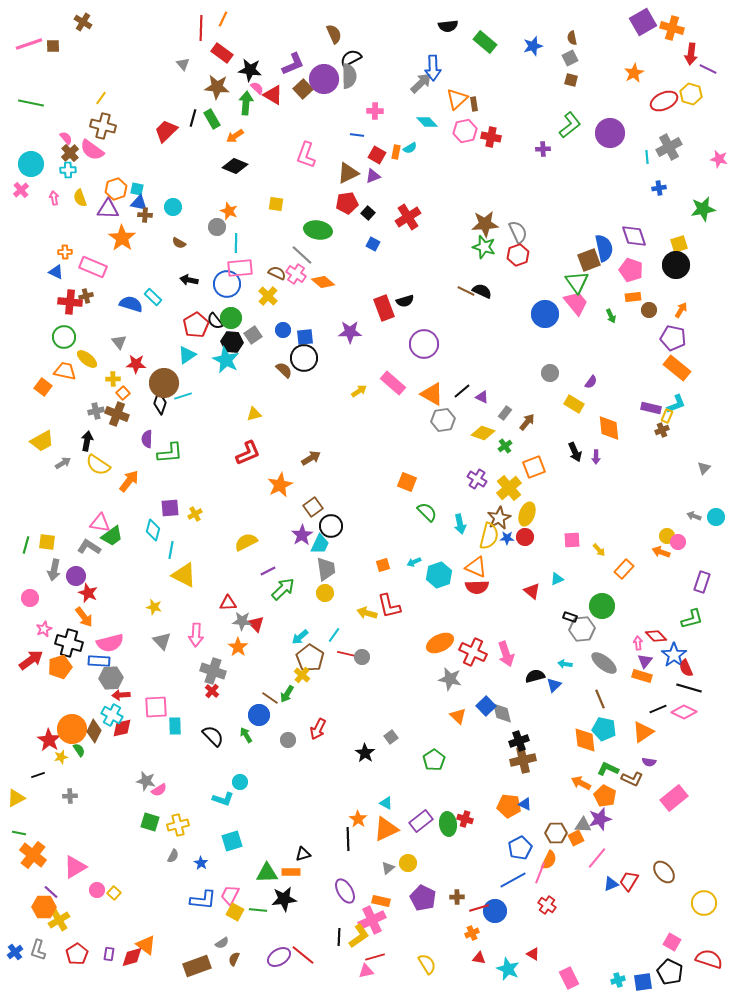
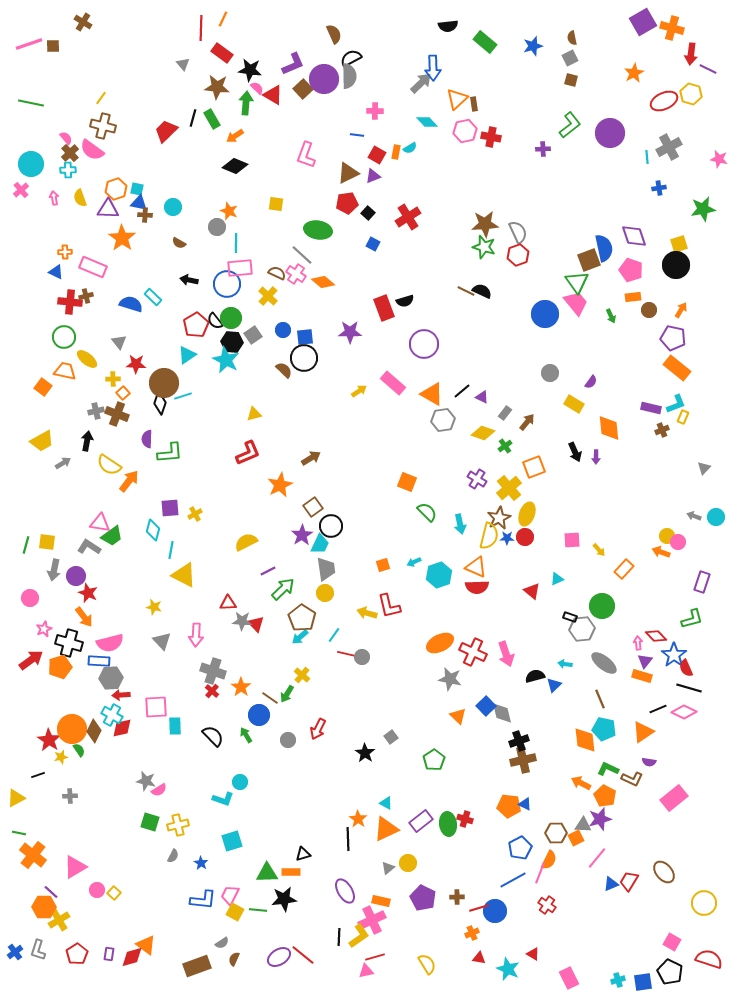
yellow rectangle at (667, 416): moved 16 px right, 1 px down
yellow semicircle at (98, 465): moved 11 px right
orange star at (238, 647): moved 3 px right, 40 px down
brown pentagon at (310, 658): moved 8 px left, 40 px up
